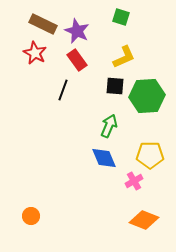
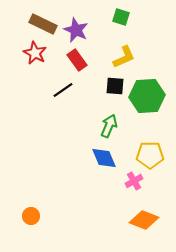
purple star: moved 1 px left, 1 px up
black line: rotated 35 degrees clockwise
